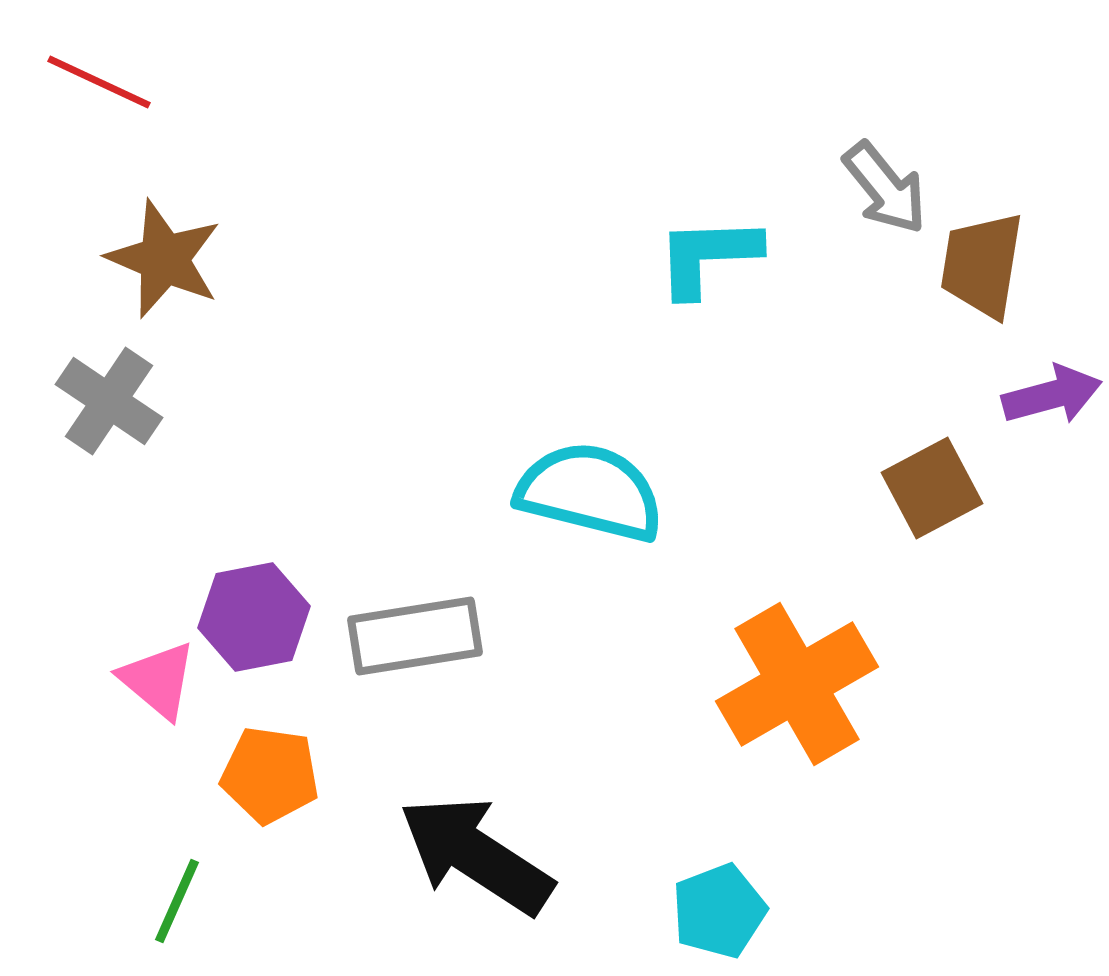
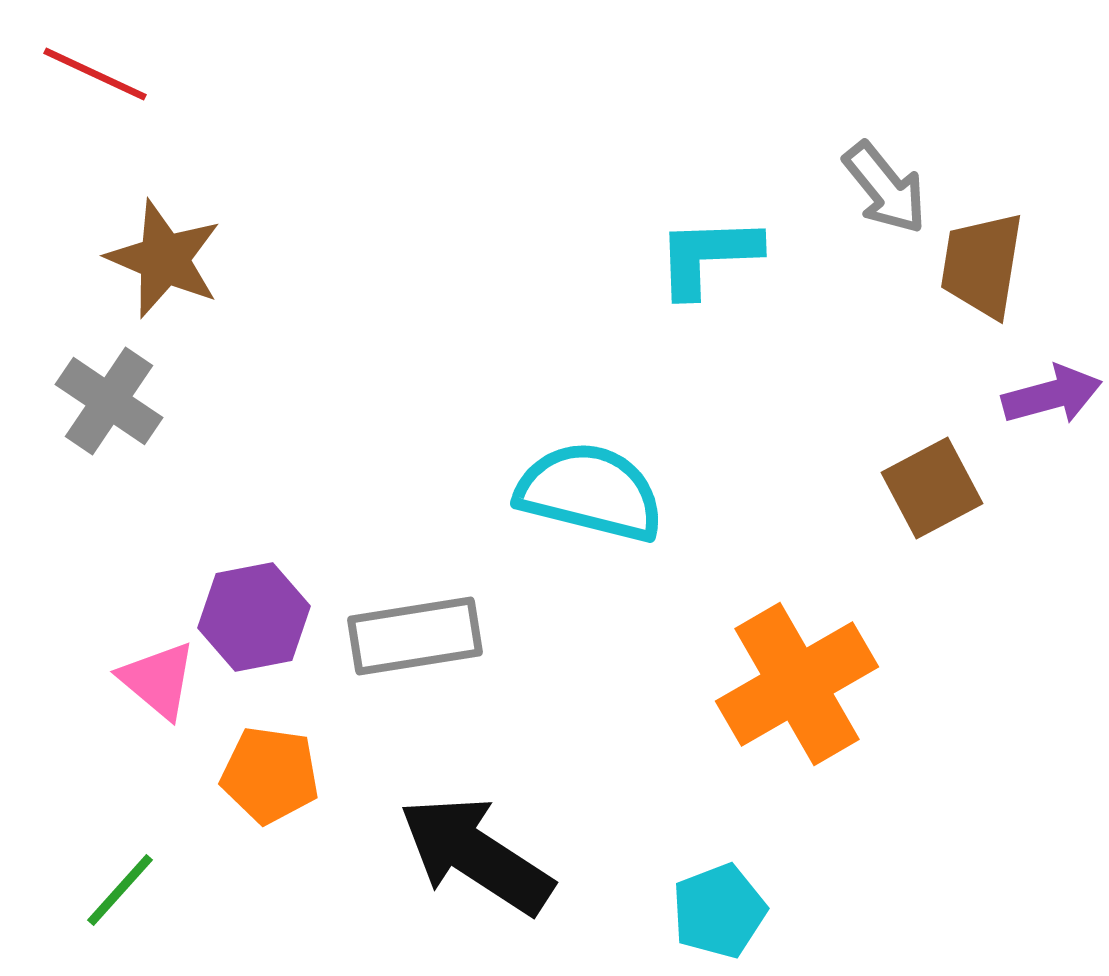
red line: moved 4 px left, 8 px up
green line: moved 57 px left, 11 px up; rotated 18 degrees clockwise
